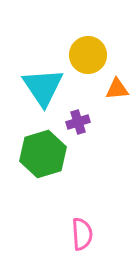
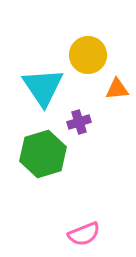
purple cross: moved 1 px right
pink semicircle: moved 2 px right; rotated 72 degrees clockwise
